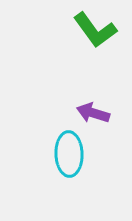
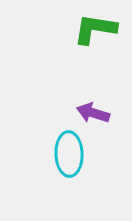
green L-shape: moved 1 px up; rotated 135 degrees clockwise
